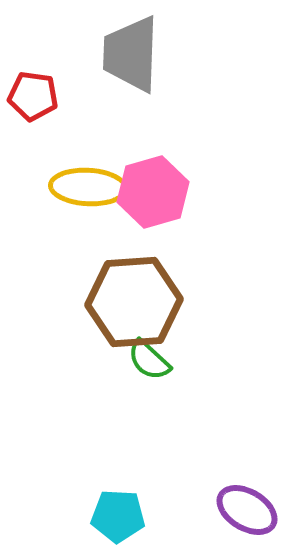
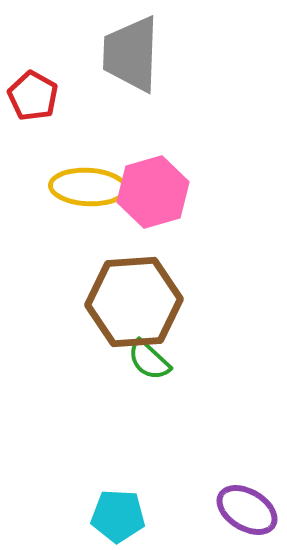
red pentagon: rotated 21 degrees clockwise
